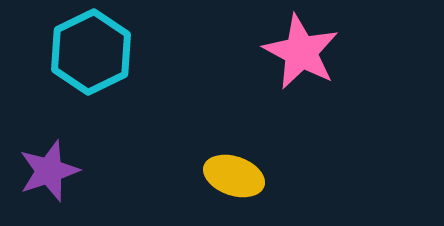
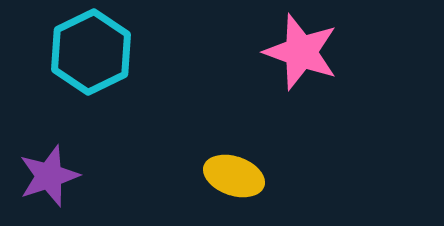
pink star: rotated 8 degrees counterclockwise
purple star: moved 5 px down
